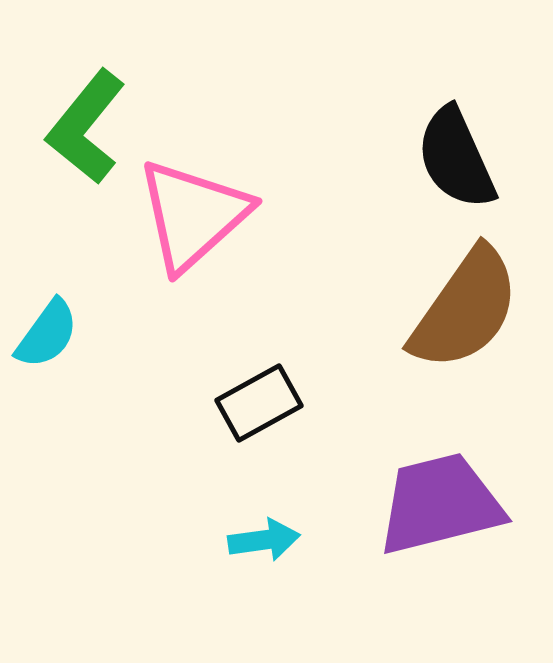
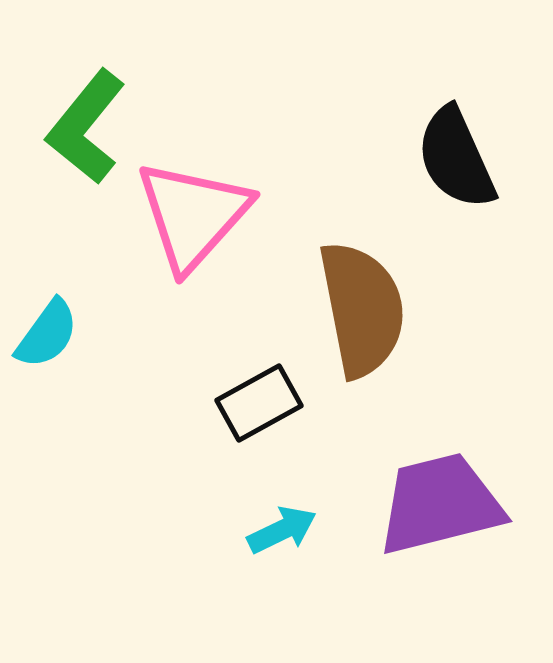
pink triangle: rotated 6 degrees counterclockwise
brown semicircle: moved 103 px left; rotated 46 degrees counterclockwise
cyan arrow: moved 18 px right, 10 px up; rotated 18 degrees counterclockwise
